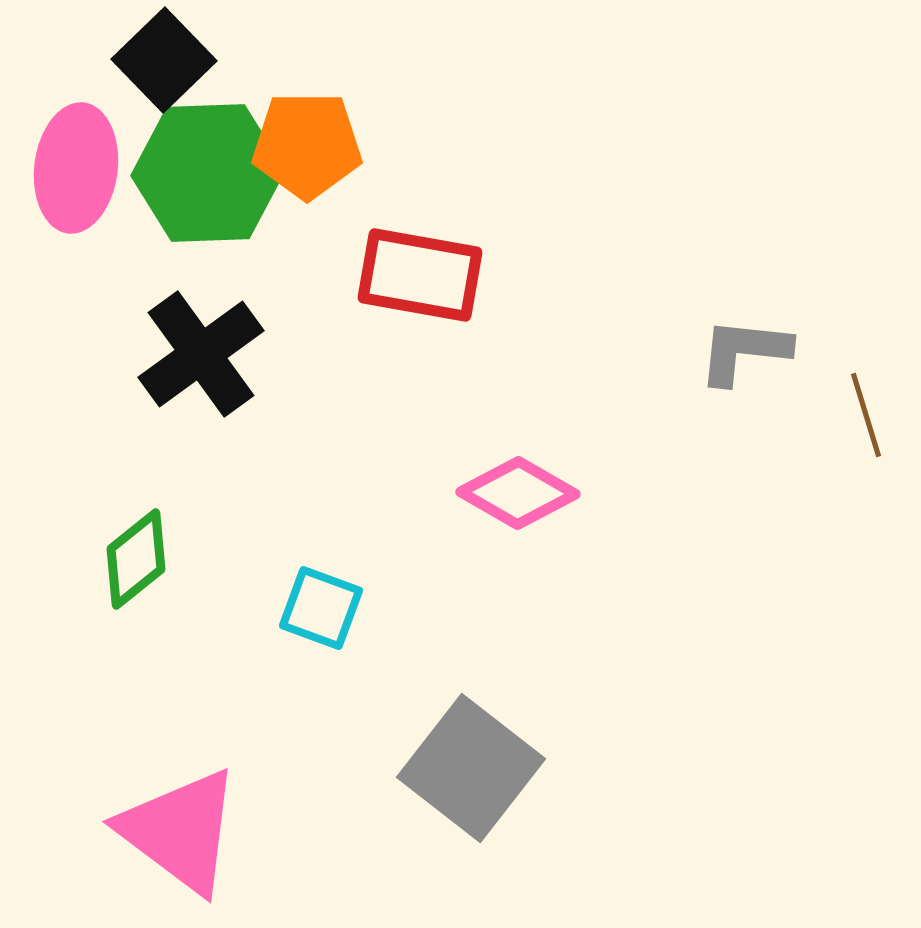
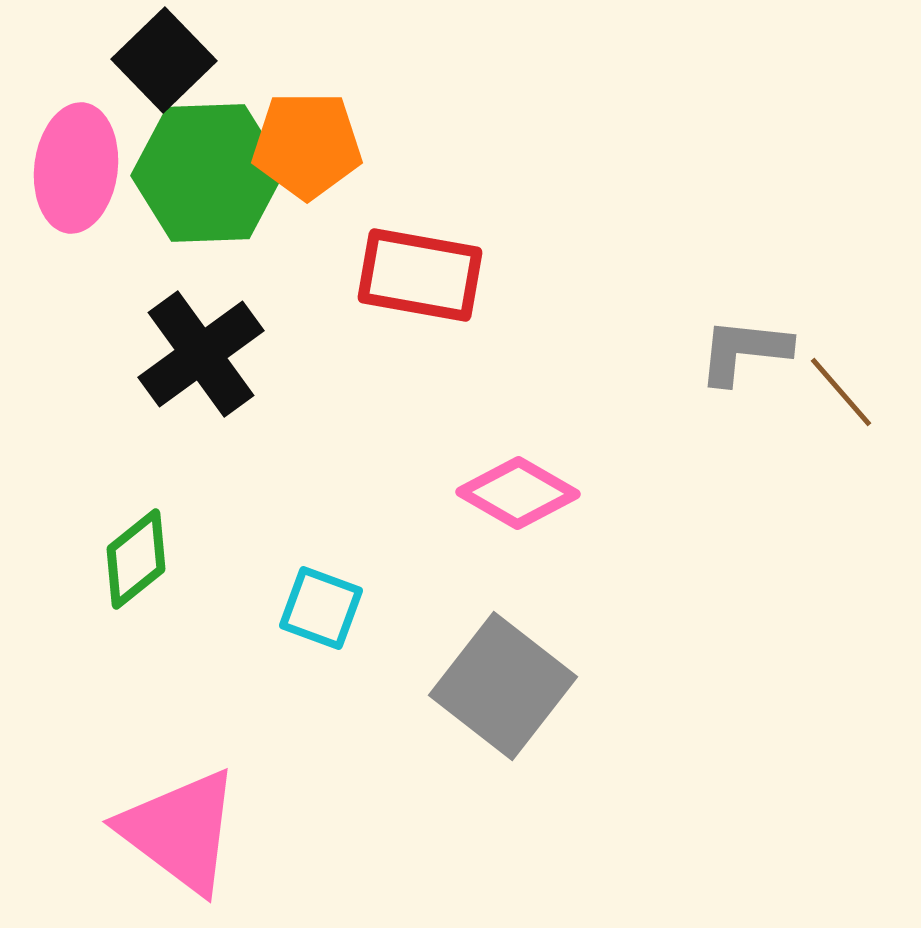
brown line: moved 25 px left, 23 px up; rotated 24 degrees counterclockwise
gray square: moved 32 px right, 82 px up
